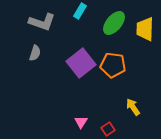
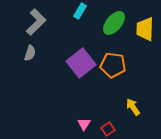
gray L-shape: moved 6 px left; rotated 64 degrees counterclockwise
gray semicircle: moved 5 px left
pink triangle: moved 3 px right, 2 px down
